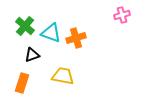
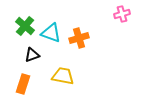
pink cross: moved 1 px up
orange cross: moved 3 px right
orange rectangle: moved 1 px right, 1 px down
